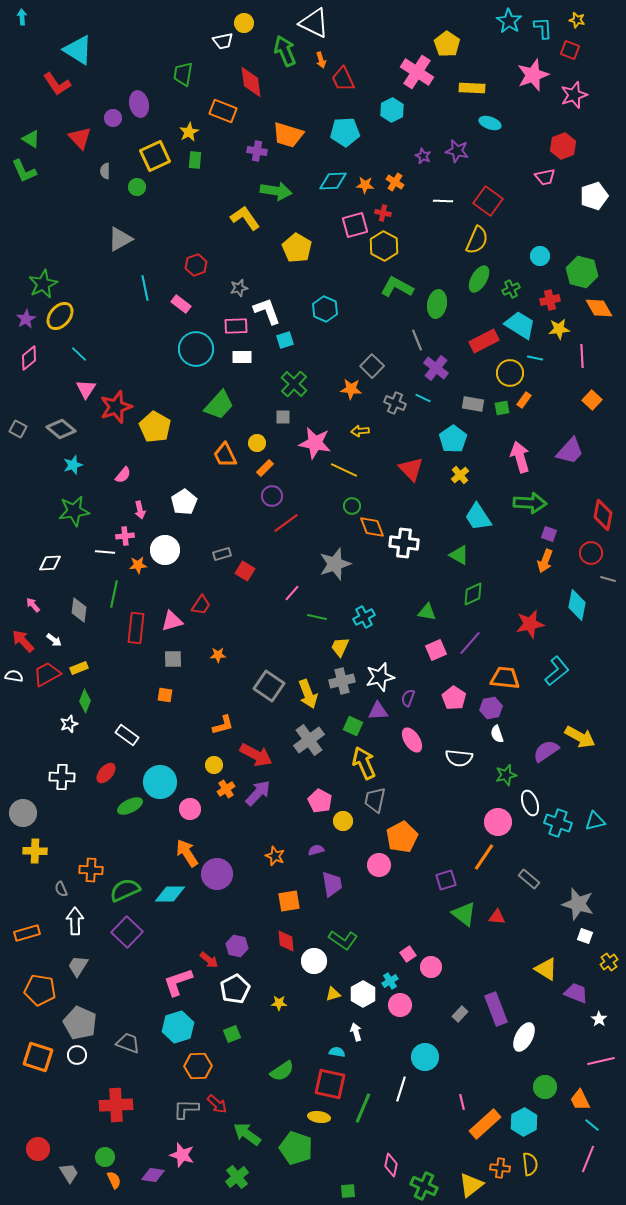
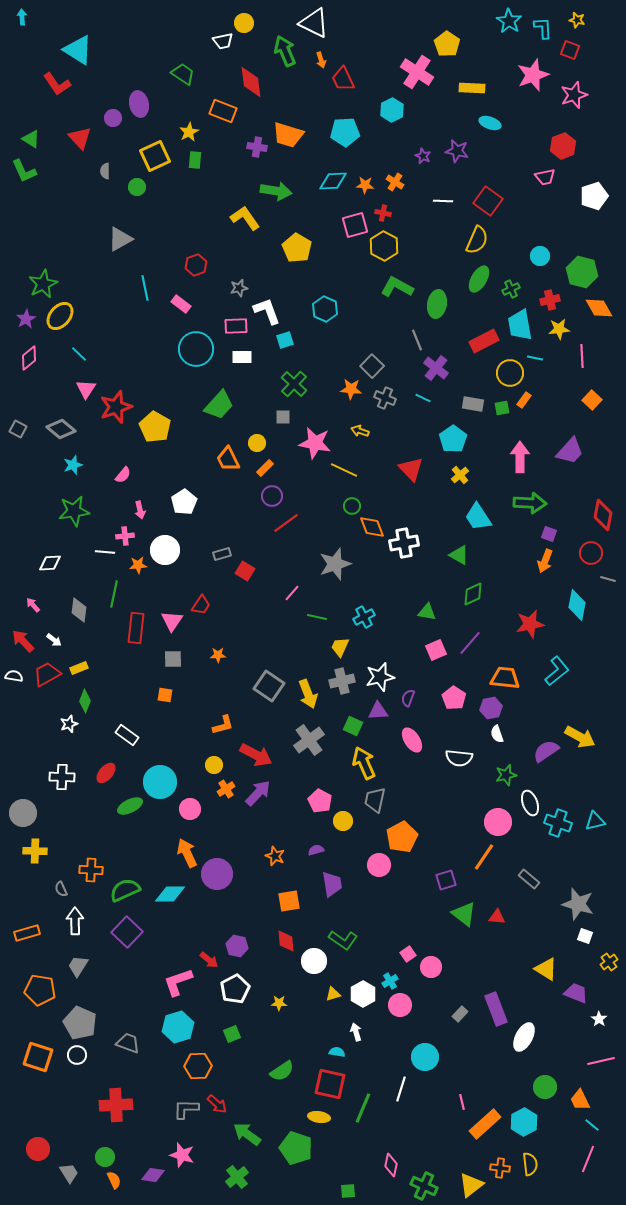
green trapezoid at (183, 74): rotated 115 degrees clockwise
purple cross at (257, 151): moved 4 px up
cyan trapezoid at (520, 325): rotated 132 degrees counterclockwise
gray cross at (395, 403): moved 10 px left, 5 px up
yellow arrow at (360, 431): rotated 24 degrees clockwise
orange trapezoid at (225, 455): moved 3 px right, 4 px down
pink arrow at (520, 457): rotated 16 degrees clockwise
white cross at (404, 543): rotated 16 degrees counterclockwise
pink triangle at (172, 621): rotated 40 degrees counterclockwise
orange arrow at (187, 853): rotated 8 degrees clockwise
